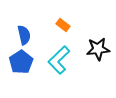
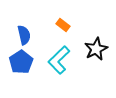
black star: moved 2 px left; rotated 20 degrees counterclockwise
